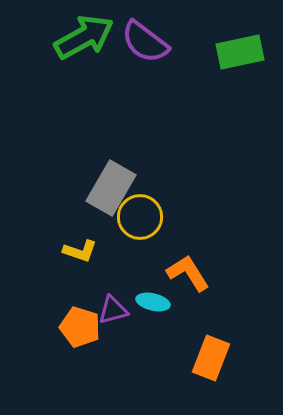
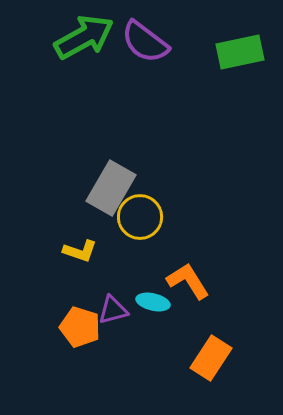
orange L-shape: moved 8 px down
orange rectangle: rotated 12 degrees clockwise
